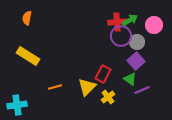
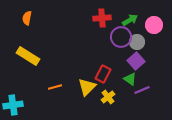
red cross: moved 15 px left, 4 px up
purple circle: moved 1 px down
cyan cross: moved 4 px left
